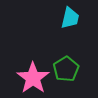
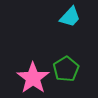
cyan trapezoid: moved 1 px up; rotated 30 degrees clockwise
